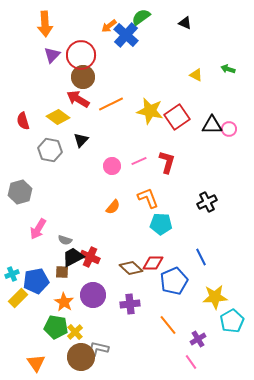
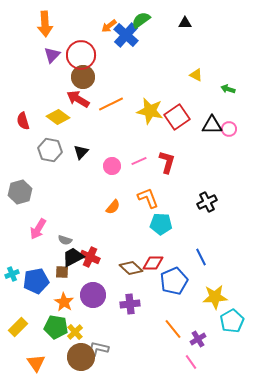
green semicircle at (141, 17): moved 3 px down
black triangle at (185, 23): rotated 24 degrees counterclockwise
green arrow at (228, 69): moved 20 px down
black triangle at (81, 140): moved 12 px down
yellow rectangle at (18, 298): moved 29 px down
orange line at (168, 325): moved 5 px right, 4 px down
